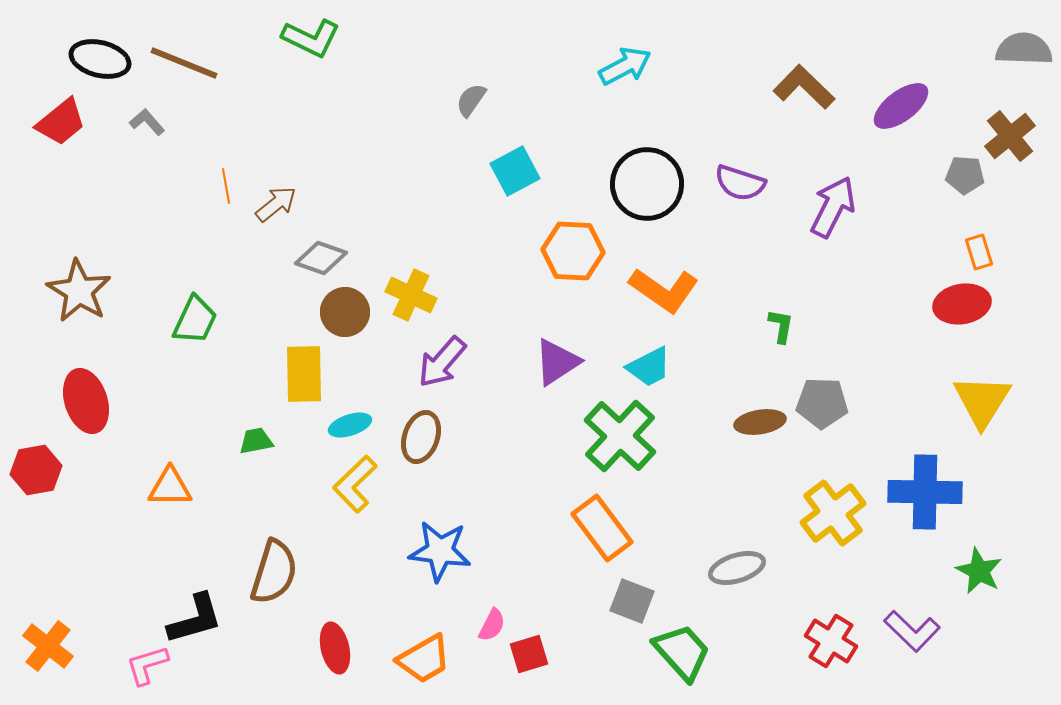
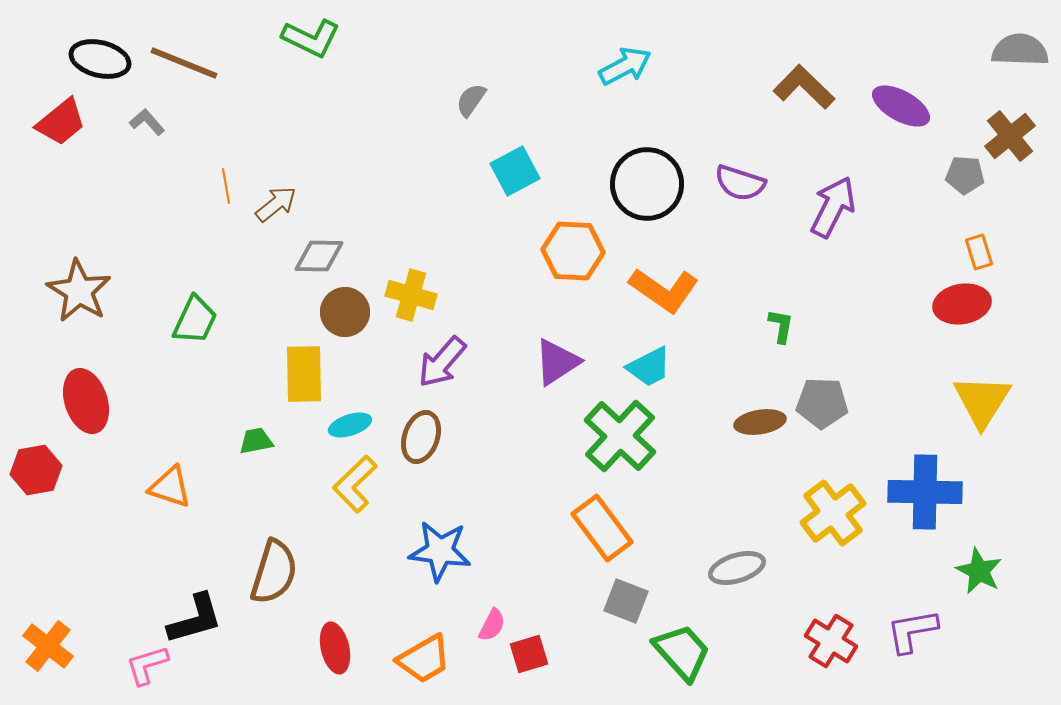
gray semicircle at (1024, 49): moved 4 px left, 1 px down
purple ellipse at (901, 106): rotated 66 degrees clockwise
gray diamond at (321, 258): moved 2 px left, 2 px up; rotated 18 degrees counterclockwise
yellow cross at (411, 295): rotated 9 degrees counterclockwise
orange triangle at (170, 487): rotated 18 degrees clockwise
gray square at (632, 601): moved 6 px left
purple L-shape at (912, 631): rotated 126 degrees clockwise
